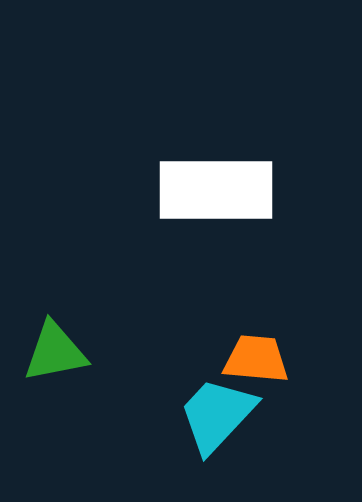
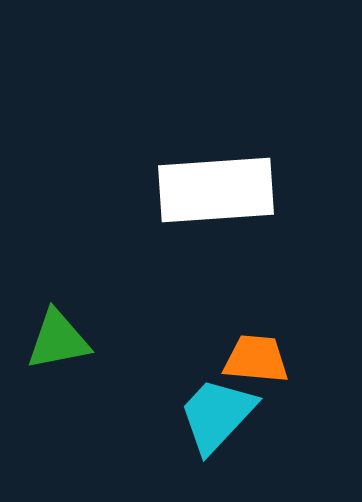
white rectangle: rotated 4 degrees counterclockwise
green triangle: moved 3 px right, 12 px up
